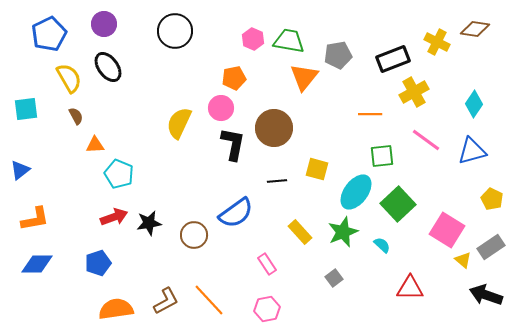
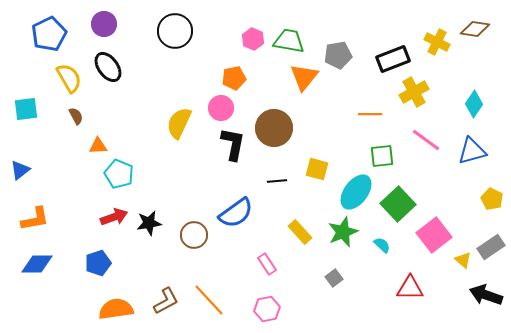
orange triangle at (95, 145): moved 3 px right, 1 px down
pink square at (447, 230): moved 13 px left, 5 px down; rotated 20 degrees clockwise
